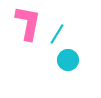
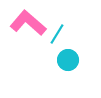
pink L-shape: rotated 60 degrees counterclockwise
